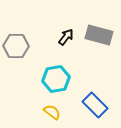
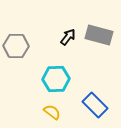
black arrow: moved 2 px right
cyan hexagon: rotated 8 degrees clockwise
